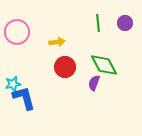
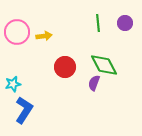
yellow arrow: moved 13 px left, 6 px up
blue L-shape: moved 12 px down; rotated 48 degrees clockwise
